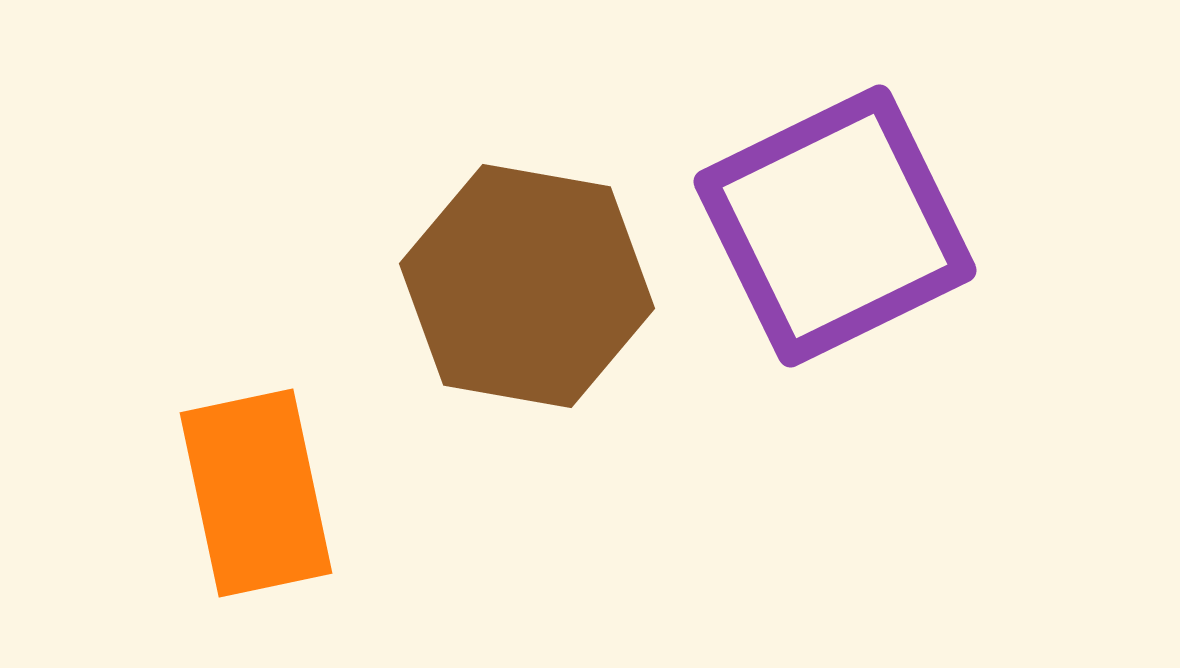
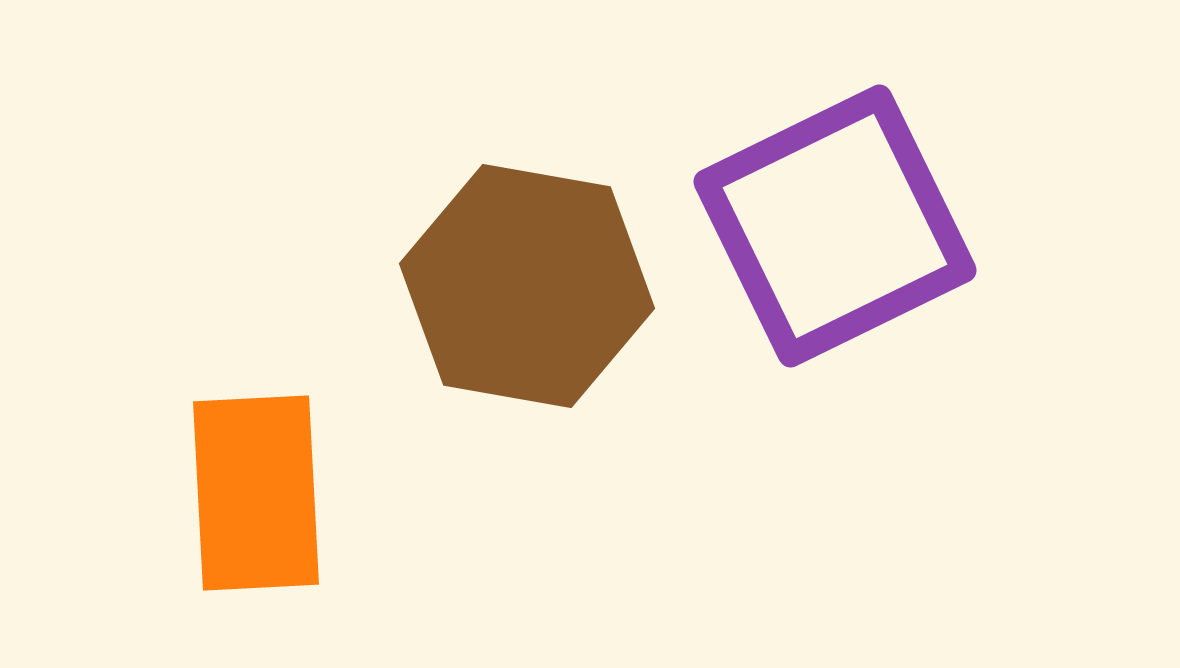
orange rectangle: rotated 9 degrees clockwise
